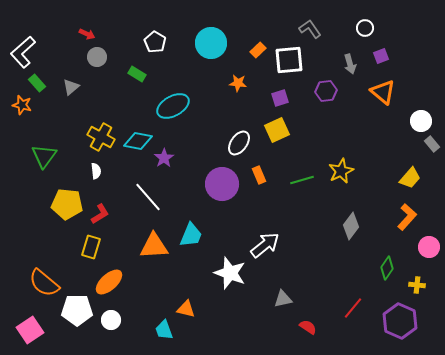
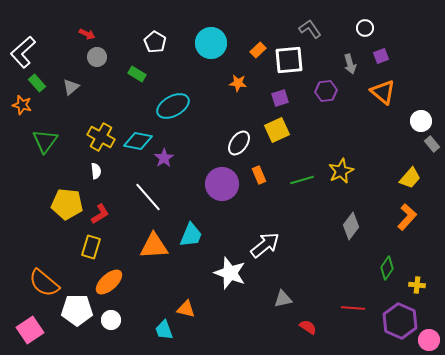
green triangle at (44, 156): moved 1 px right, 15 px up
pink circle at (429, 247): moved 93 px down
red line at (353, 308): rotated 55 degrees clockwise
